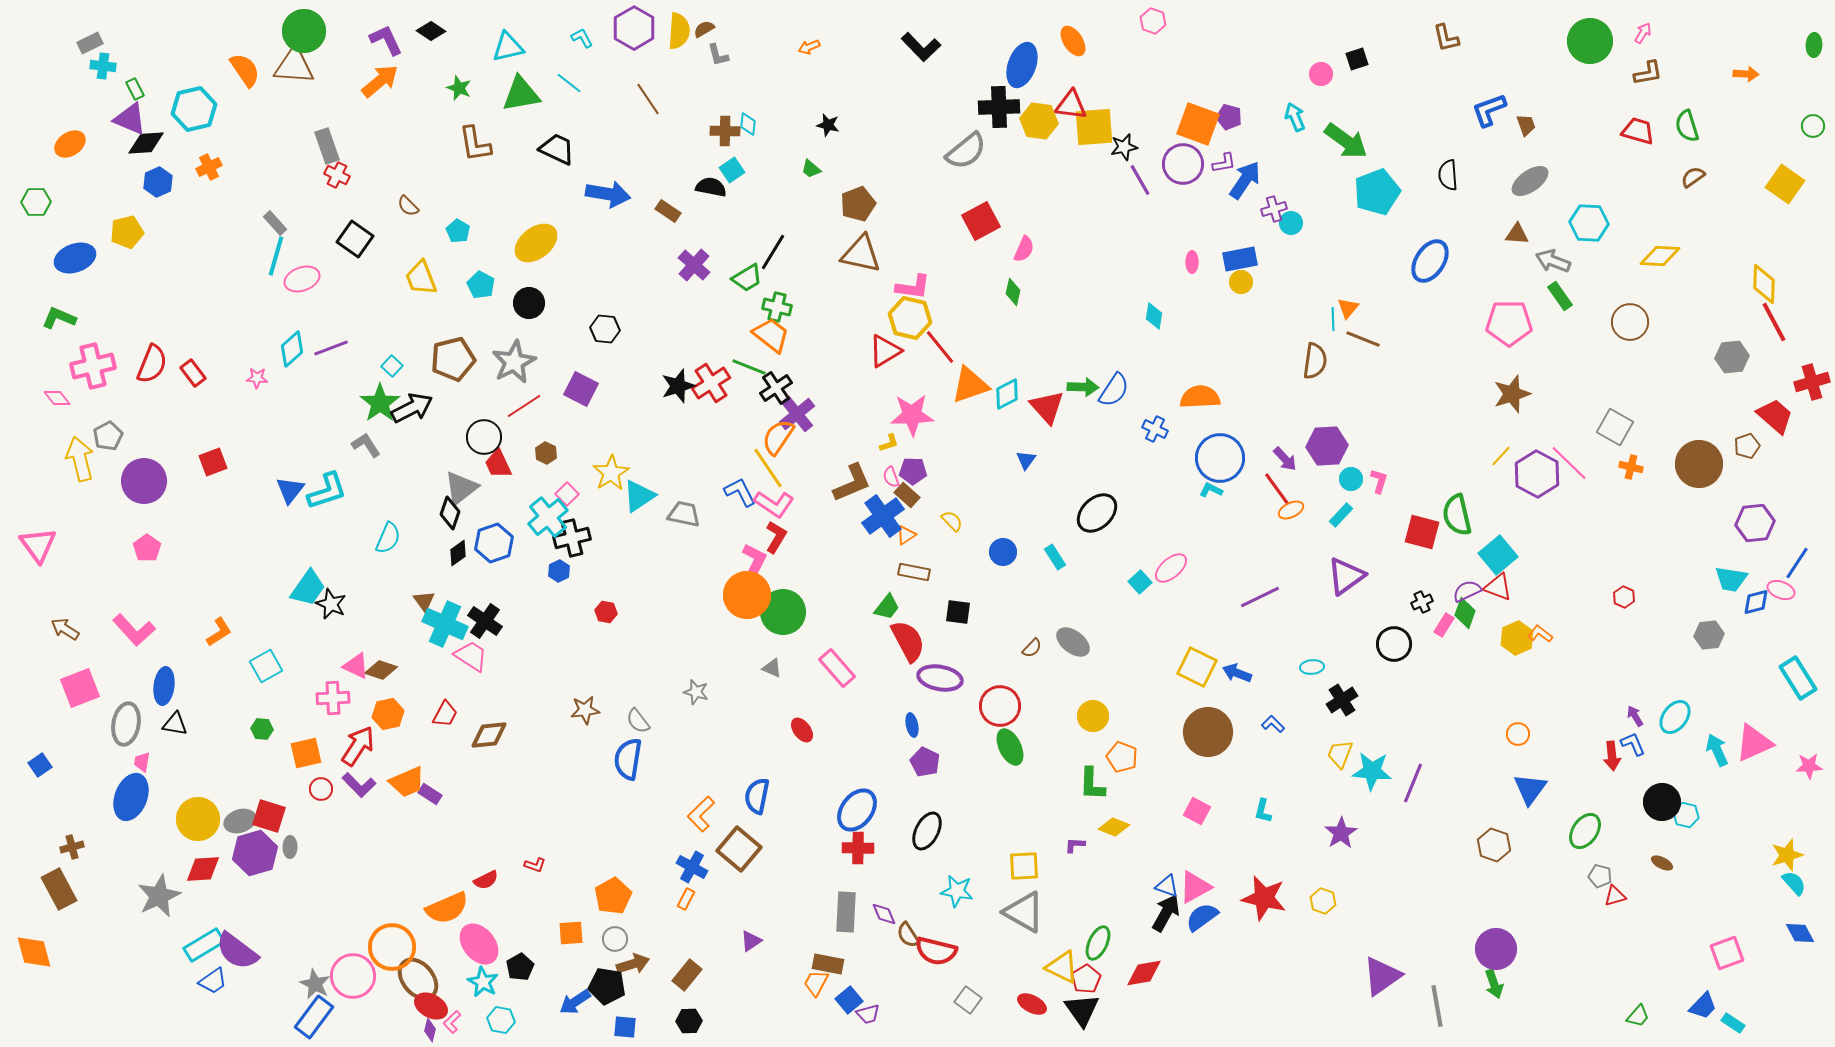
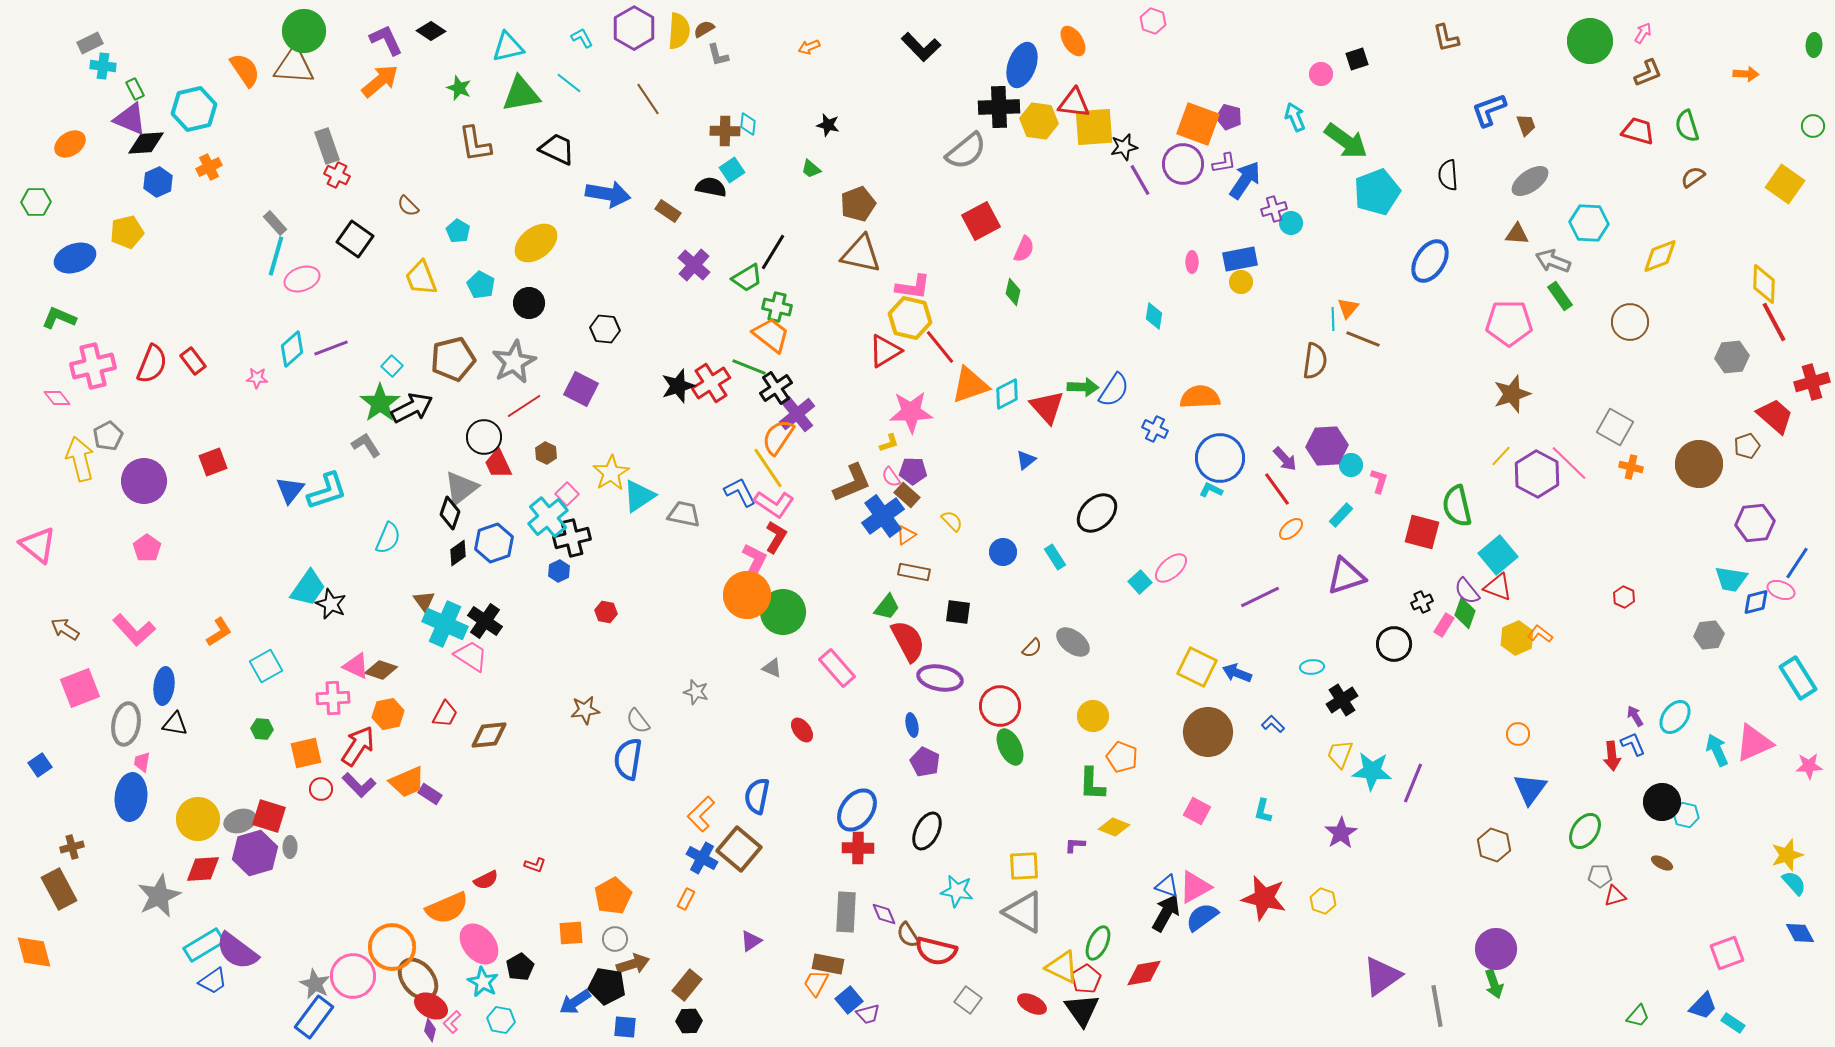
brown L-shape at (1648, 73): rotated 12 degrees counterclockwise
red triangle at (1071, 105): moved 3 px right, 2 px up
yellow diamond at (1660, 256): rotated 24 degrees counterclockwise
red rectangle at (193, 373): moved 12 px up
pink star at (912, 415): moved 1 px left, 3 px up
blue triangle at (1026, 460): rotated 15 degrees clockwise
pink semicircle at (891, 477): rotated 15 degrees counterclockwise
cyan circle at (1351, 479): moved 14 px up
orange ellipse at (1291, 510): moved 19 px down; rotated 15 degrees counterclockwise
green semicircle at (1457, 515): moved 9 px up
pink triangle at (38, 545): rotated 15 degrees counterclockwise
purple triangle at (1346, 576): rotated 18 degrees clockwise
purple semicircle at (1467, 591): rotated 104 degrees counterclockwise
blue ellipse at (131, 797): rotated 15 degrees counterclockwise
blue cross at (692, 867): moved 10 px right, 9 px up
gray pentagon at (1600, 876): rotated 15 degrees counterclockwise
brown rectangle at (687, 975): moved 10 px down
